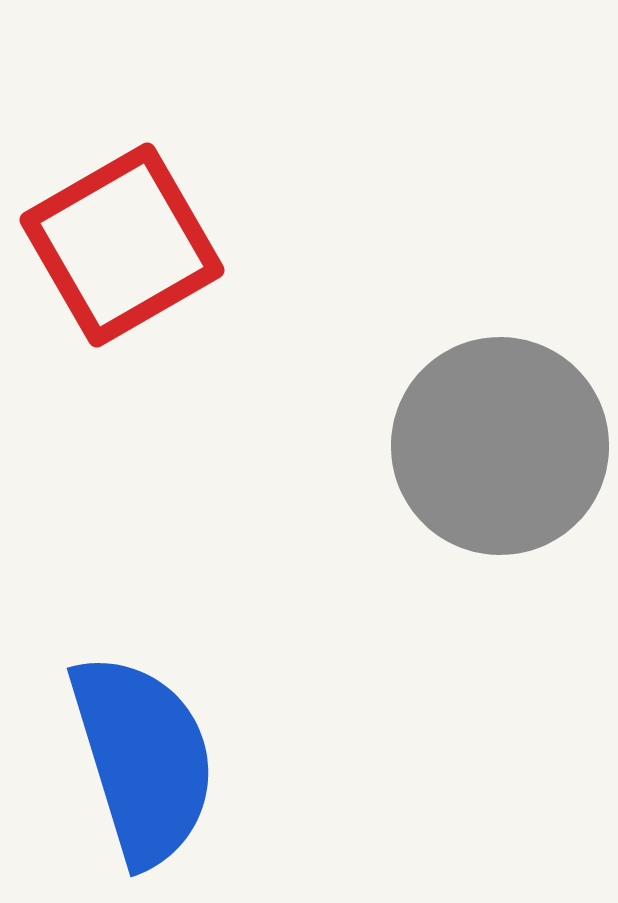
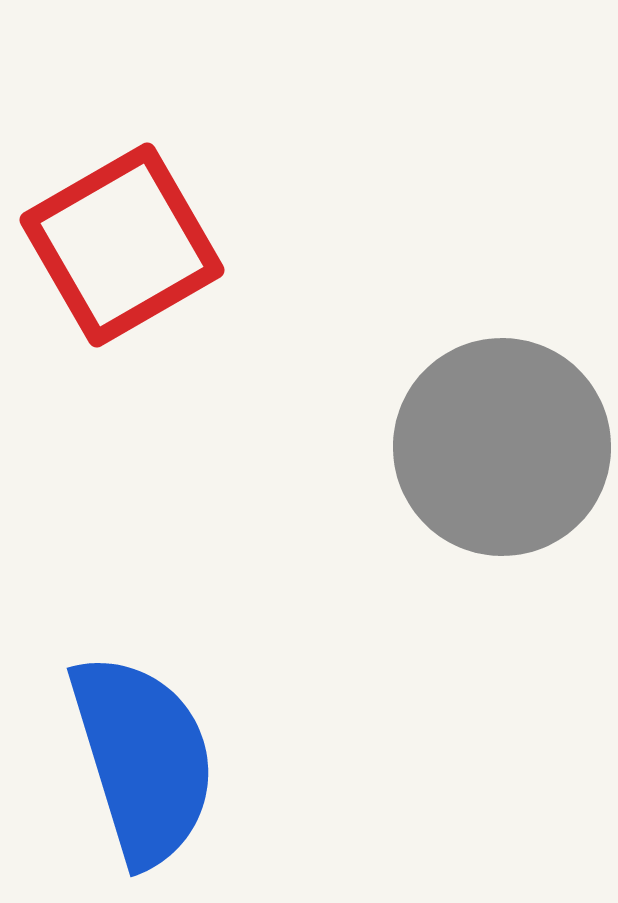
gray circle: moved 2 px right, 1 px down
